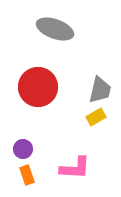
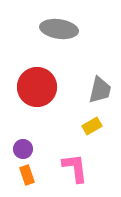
gray ellipse: moved 4 px right; rotated 12 degrees counterclockwise
red circle: moved 1 px left
yellow rectangle: moved 4 px left, 9 px down
pink L-shape: rotated 100 degrees counterclockwise
